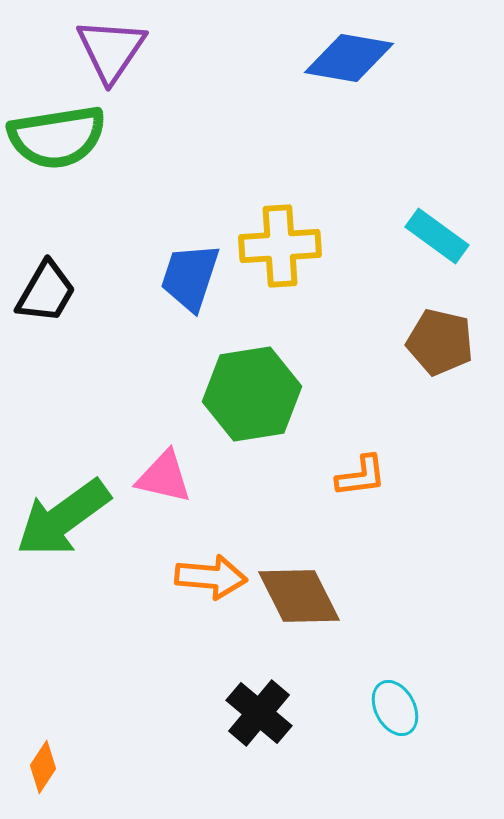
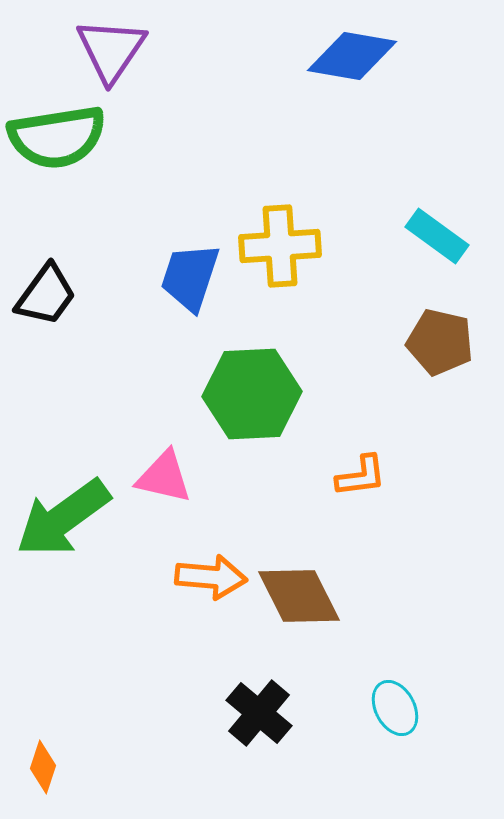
blue diamond: moved 3 px right, 2 px up
black trapezoid: moved 3 px down; rotated 6 degrees clockwise
green hexagon: rotated 6 degrees clockwise
orange diamond: rotated 15 degrees counterclockwise
